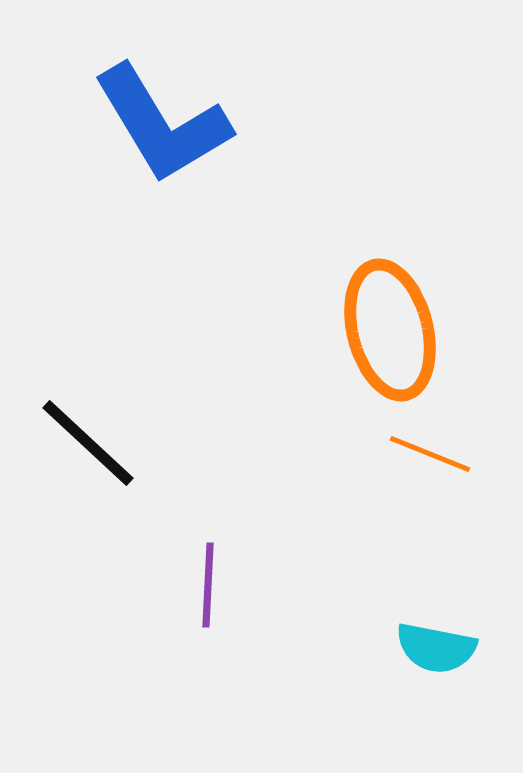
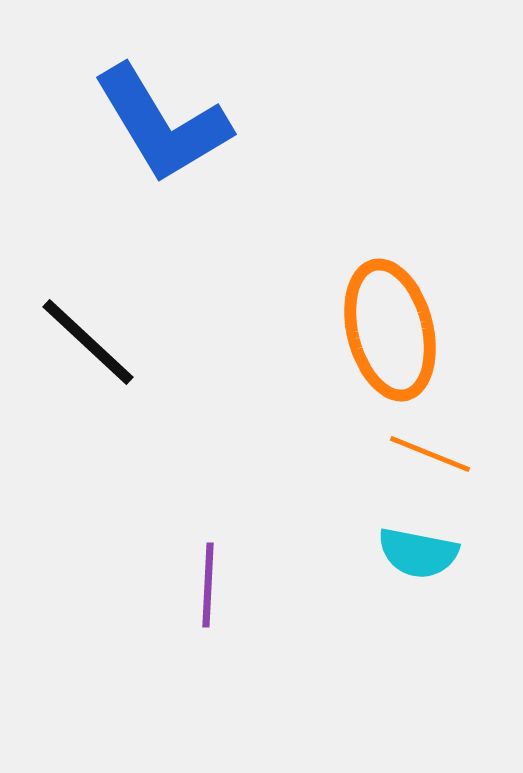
black line: moved 101 px up
cyan semicircle: moved 18 px left, 95 px up
